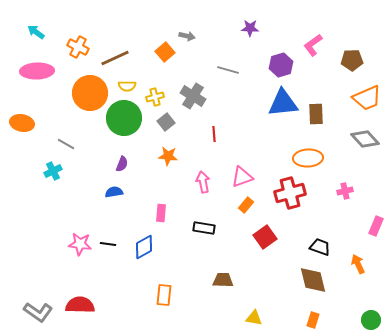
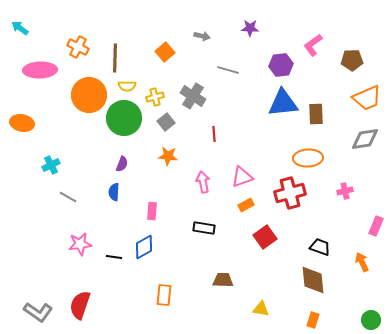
cyan arrow at (36, 32): moved 16 px left, 4 px up
gray arrow at (187, 36): moved 15 px right
brown line at (115, 58): rotated 64 degrees counterclockwise
purple hexagon at (281, 65): rotated 10 degrees clockwise
pink ellipse at (37, 71): moved 3 px right, 1 px up
orange circle at (90, 93): moved 1 px left, 2 px down
gray diamond at (365, 139): rotated 56 degrees counterclockwise
gray line at (66, 144): moved 2 px right, 53 px down
cyan cross at (53, 171): moved 2 px left, 6 px up
blue semicircle at (114, 192): rotated 78 degrees counterclockwise
orange rectangle at (246, 205): rotated 21 degrees clockwise
pink rectangle at (161, 213): moved 9 px left, 2 px up
pink star at (80, 244): rotated 15 degrees counterclockwise
black line at (108, 244): moved 6 px right, 13 px down
orange arrow at (358, 264): moved 4 px right, 2 px up
brown diamond at (313, 280): rotated 8 degrees clockwise
red semicircle at (80, 305): rotated 72 degrees counterclockwise
yellow triangle at (254, 318): moved 7 px right, 9 px up
